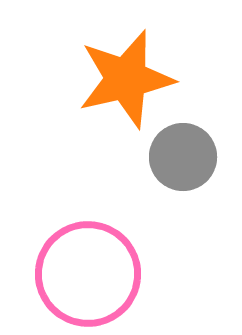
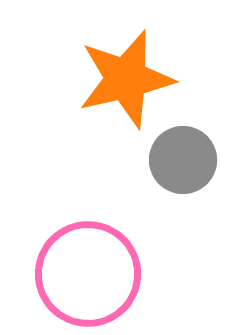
gray circle: moved 3 px down
